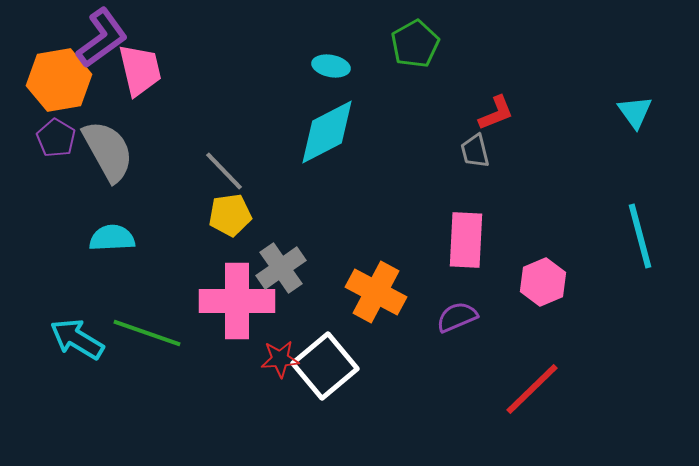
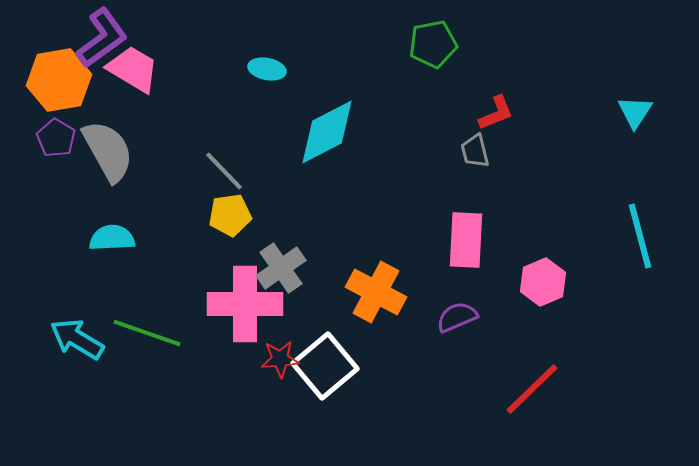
green pentagon: moved 18 px right; rotated 18 degrees clockwise
cyan ellipse: moved 64 px left, 3 px down
pink trapezoid: moved 7 px left, 1 px up; rotated 46 degrees counterclockwise
cyan triangle: rotated 9 degrees clockwise
pink cross: moved 8 px right, 3 px down
